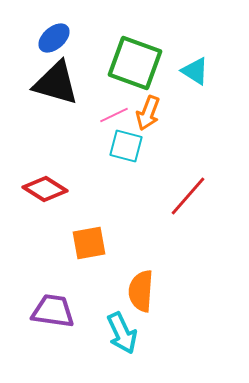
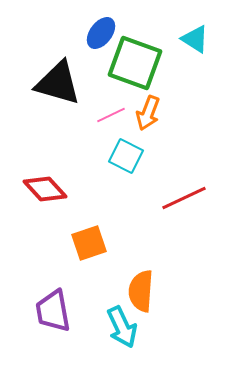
blue ellipse: moved 47 px right, 5 px up; rotated 12 degrees counterclockwise
cyan triangle: moved 32 px up
black triangle: moved 2 px right
pink line: moved 3 px left
cyan square: moved 10 px down; rotated 12 degrees clockwise
red diamond: rotated 15 degrees clockwise
red line: moved 4 px left, 2 px down; rotated 24 degrees clockwise
orange square: rotated 9 degrees counterclockwise
purple trapezoid: rotated 108 degrees counterclockwise
cyan arrow: moved 6 px up
